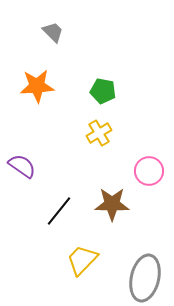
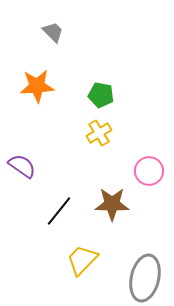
green pentagon: moved 2 px left, 4 px down
